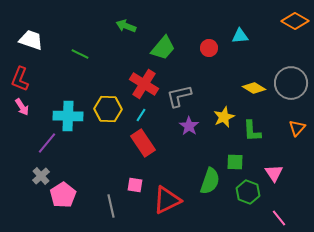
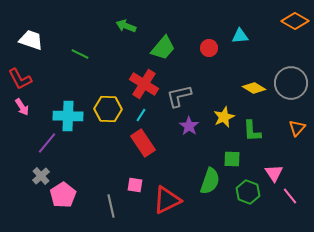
red L-shape: rotated 50 degrees counterclockwise
green square: moved 3 px left, 3 px up
pink line: moved 11 px right, 22 px up
